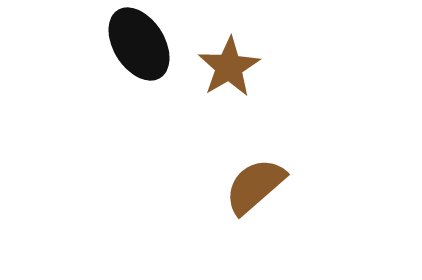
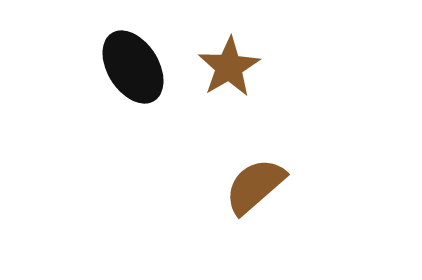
black ellipse: moved 6 px left, 23 px down
